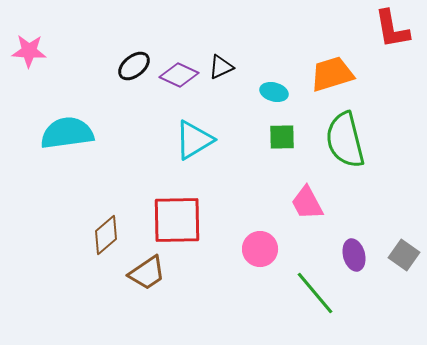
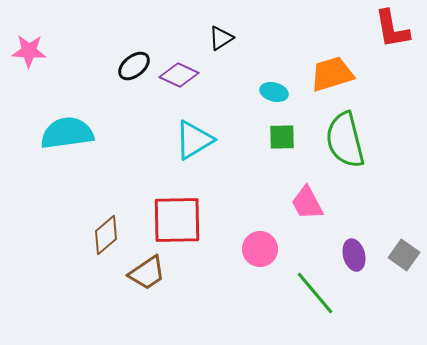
black triangle: moved 29 px up; rotated 8 degrees counterclockwise
